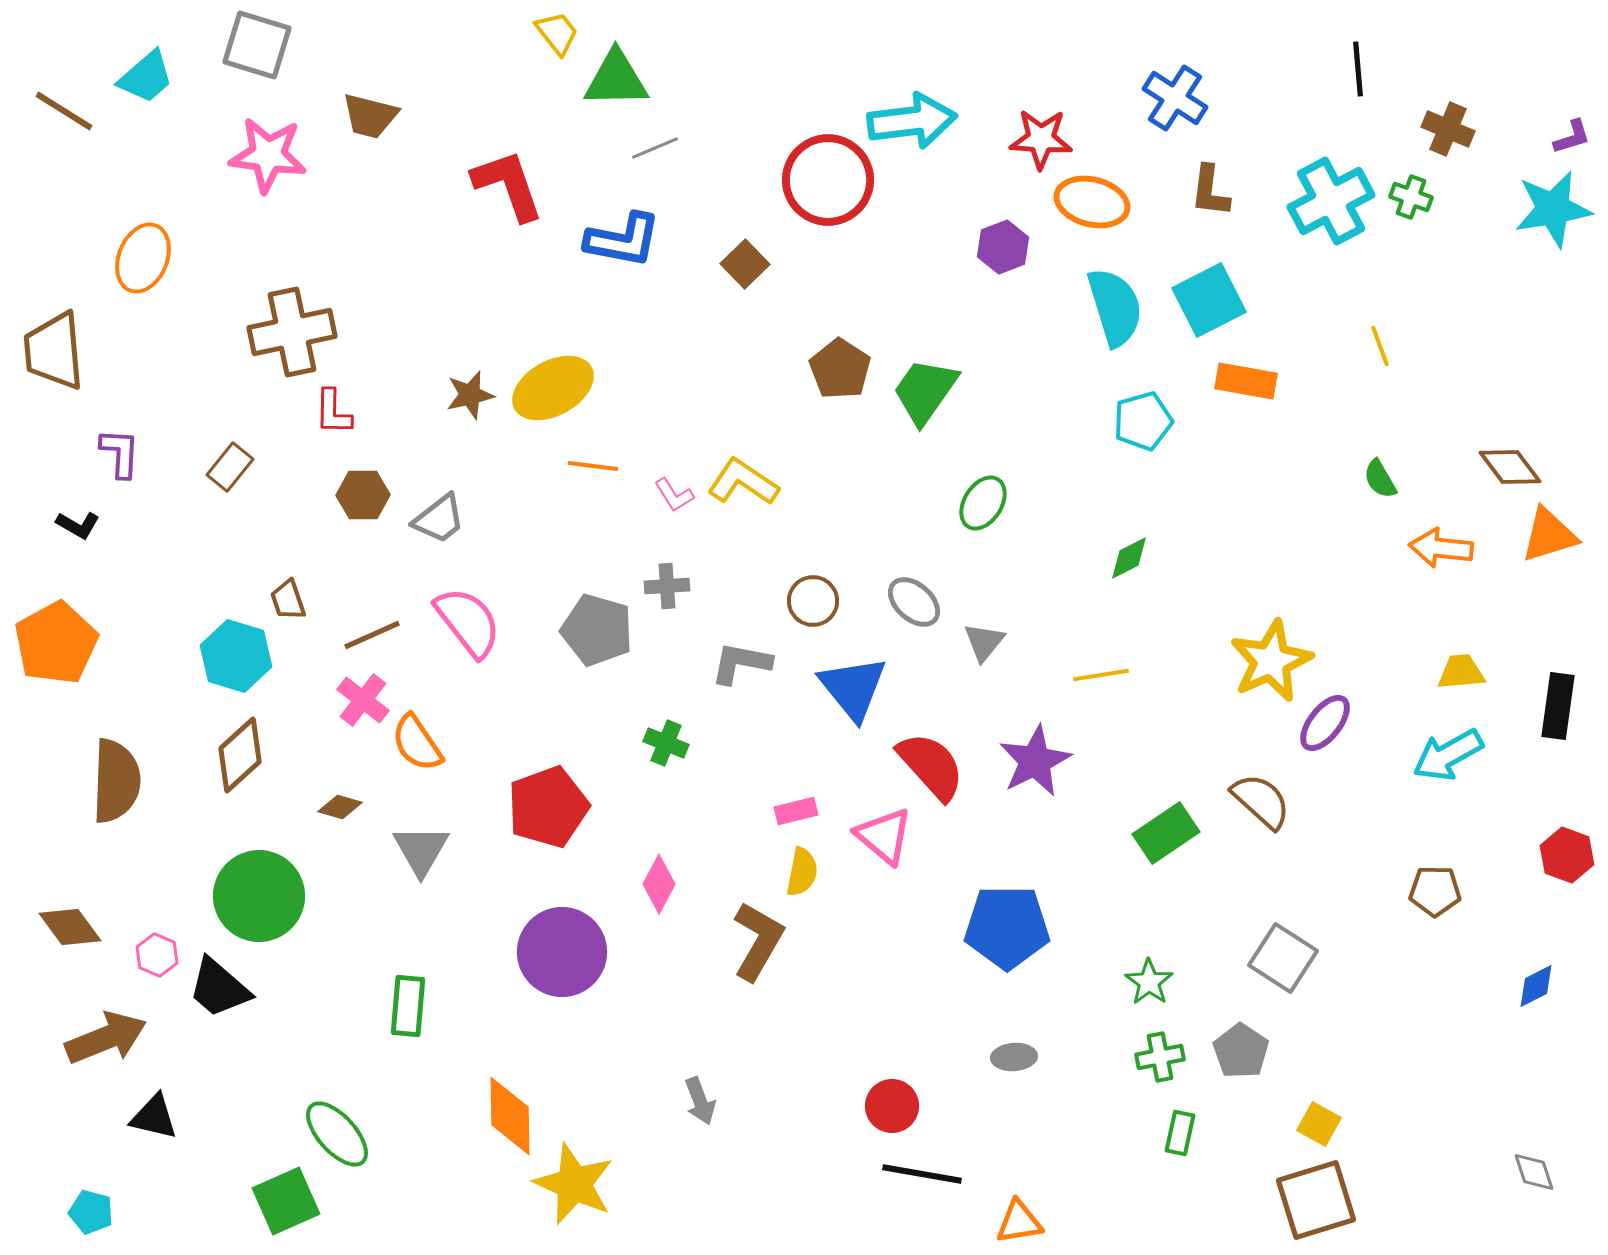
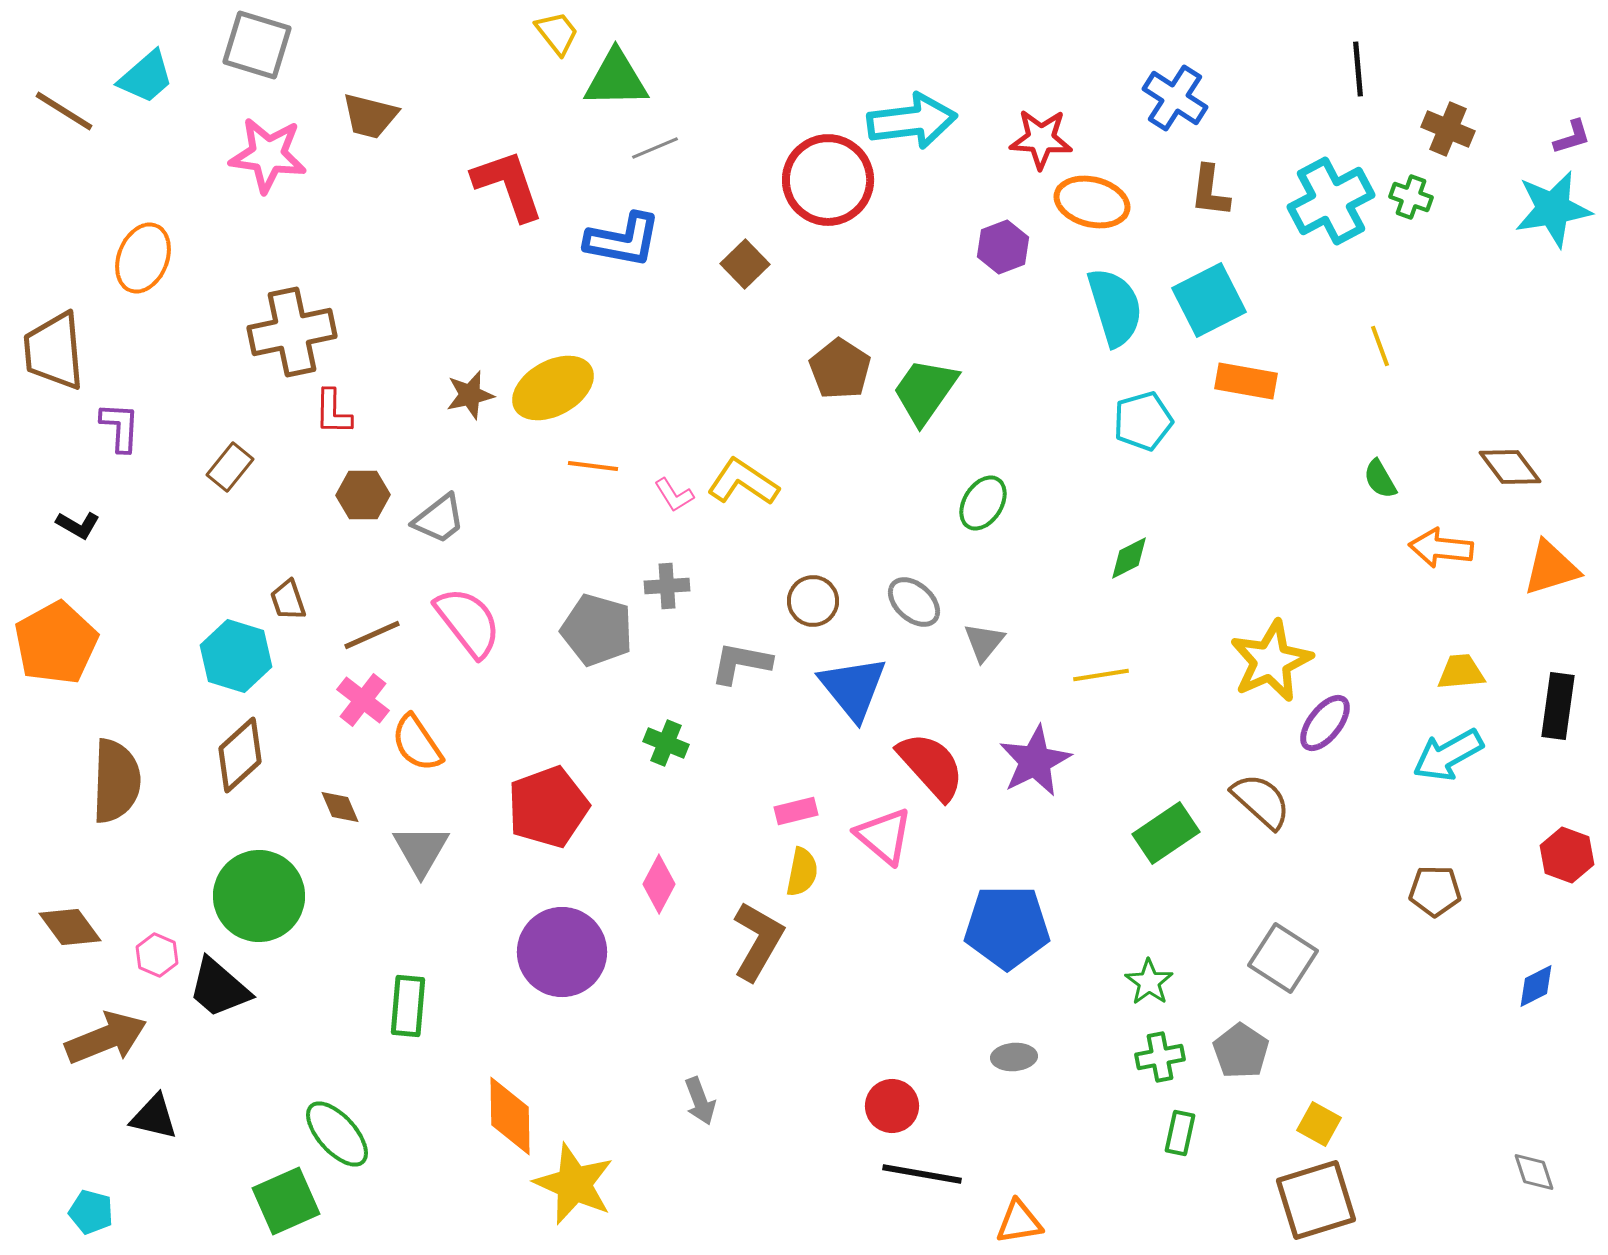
purple L-shape at (120, 453): moved 26 px up
orange triangle at (1549, 535): moved 2 px right, 33 px down
brown diamond at (340, 807): rotated 51 degrees clockwise
